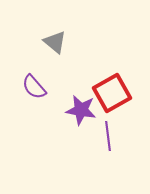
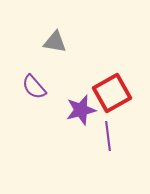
gray triangle: rotated 30 degrees counterclockwise
purple star: rotated 24 degrees counterclockwise
